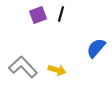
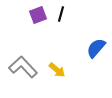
yellow arrow: rotated 24 degrees clockwise
